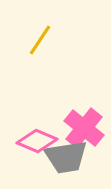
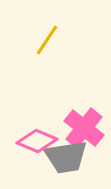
yellow line: moved 7 px right
